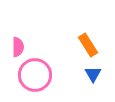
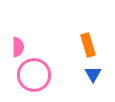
orange rectangle: rotated 15 degrees clockwise
pink circle: moved 1 px left
